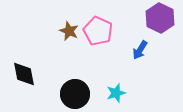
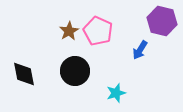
purple hexagon: moved 2 px right, 3 px down; rotated 12 degrees counterclockwise
brown star: rotated 18 degrees clockwise
black circle: moved 23 px up
